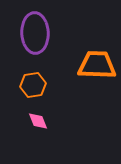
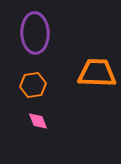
orange trapezoid: moved 8 px down
